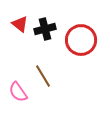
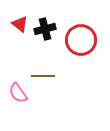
brown line: rotated 60 degrees counterclockwise
pink semicircle: moved 1 px down
